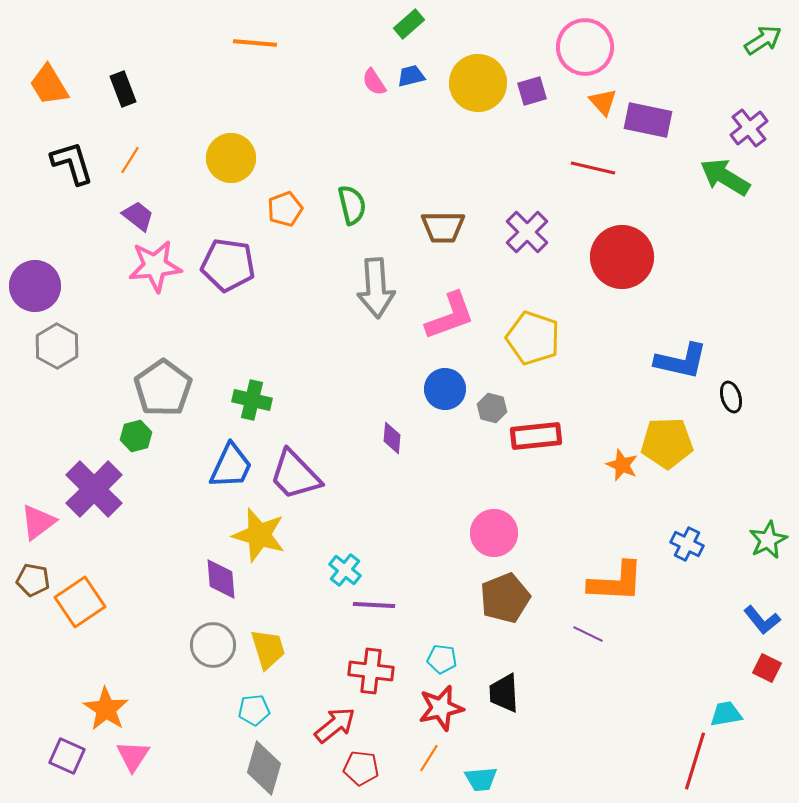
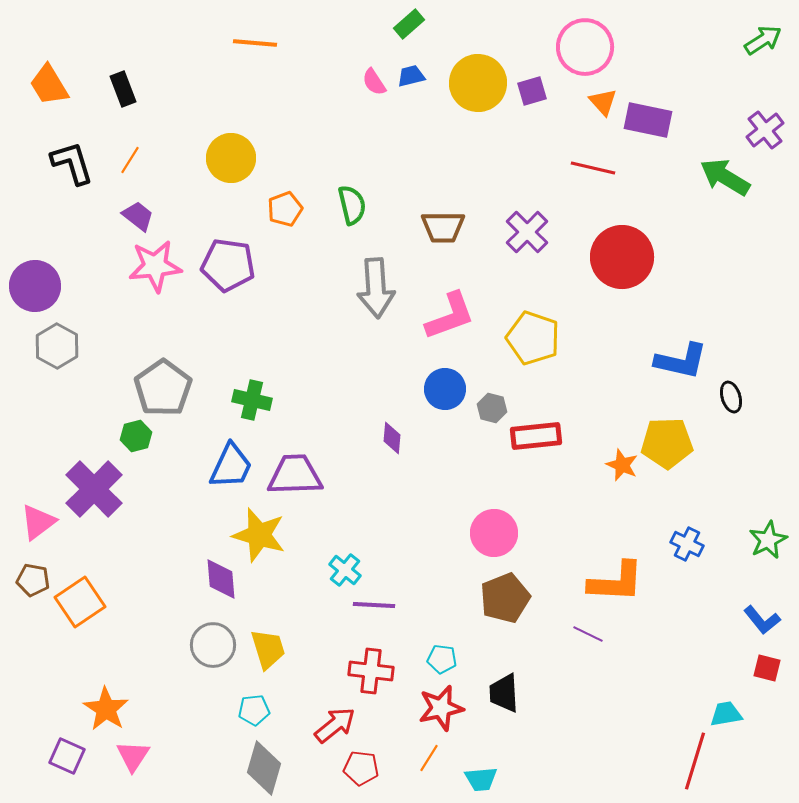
purple cross at (749, 128): moved 16 px right, 2 px down
purple trapezoid at (295, 475): rotated 132 degrees clockwise
red square at (767, 668): rotated 12 degrees counterclockwise
